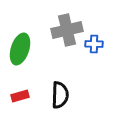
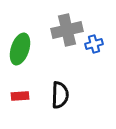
blue cross: rotated 18 degrees counterclockwise
red rectangle: rotated 12 degrees clockwise
